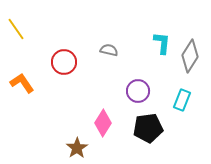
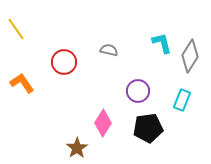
cyan L-shape: rotated 20 degrees counterclockwise
